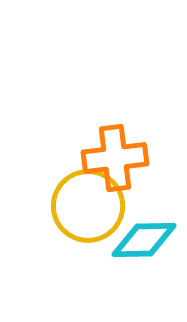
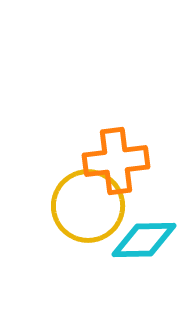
orange cross: moved 1 px right, 3 px down
